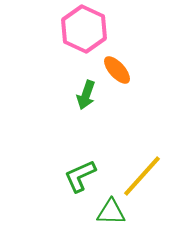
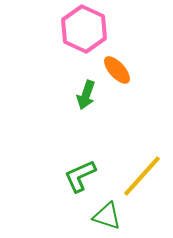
green triangle: moved 4 px left, 4 px down; rotated 16 degrees clockwise
